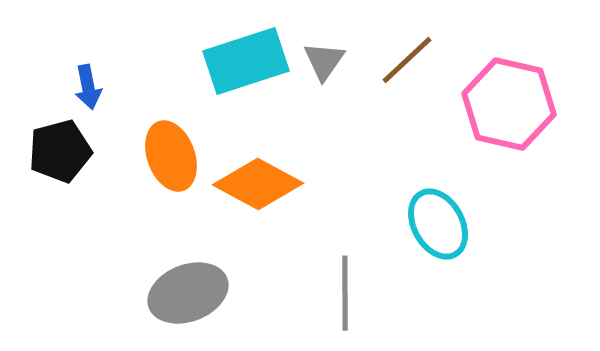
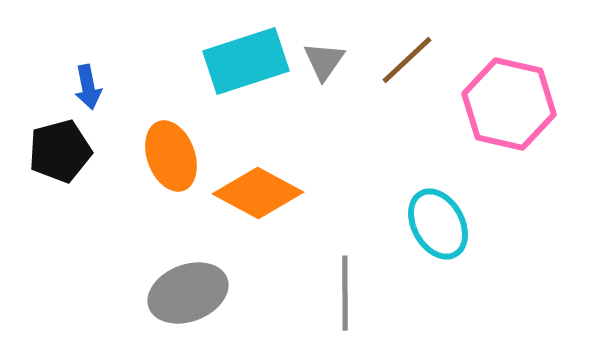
orange diamond: moved 9 px down
